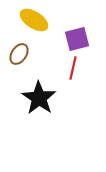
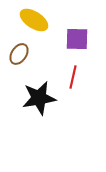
purple square: rotated 15 degrees clockwise
red line: moved 9 px down
black star: rotated 28 degrees clockwise
